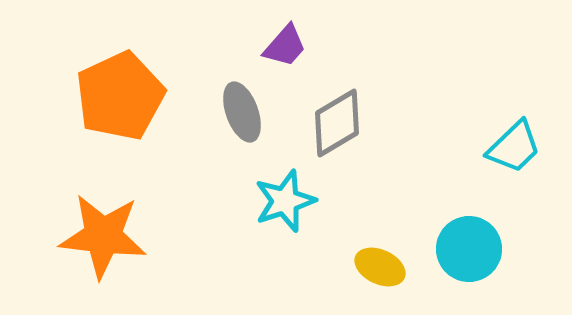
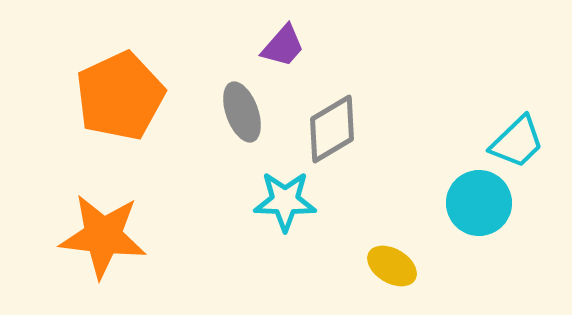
purple trapezoid: moved 2 px left
gray diamond: moved 5 px left, 6 px down
cyan trapezoid: moved 3 px right, 5 px up
cyan star: rotated 20 degrees clockwise
cyan circle: moved 10 px right, 46 px up
yellow ellipse: moved 12 px right, 1 px up; rotated 6 degrees clockwise
